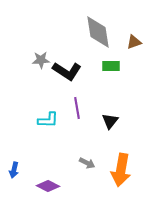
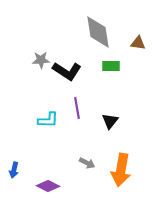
brown triangle: moved 4 px right, 1 px down; rotated 28 degrees clockwise
